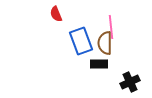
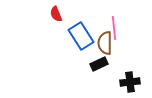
pink line: moved 3 px right, 1 px down
blue rectangle: moved 5 px up; rotated 12 degrees counterclockwise
black rectangle: rotated 24 degrees counterclockwise
black cross: rotated 18 degrees clockwise
